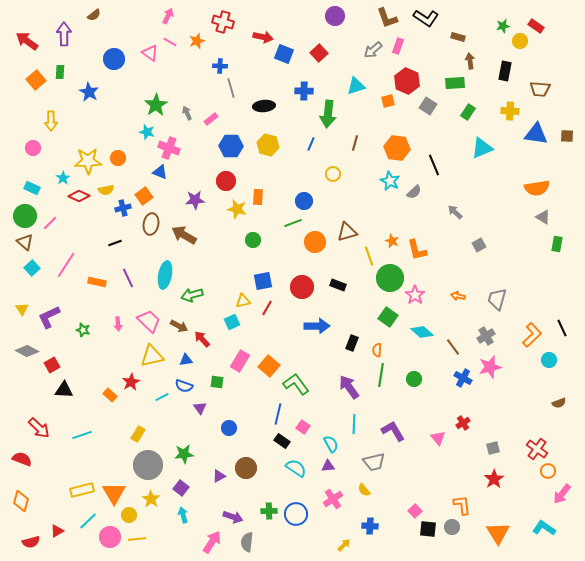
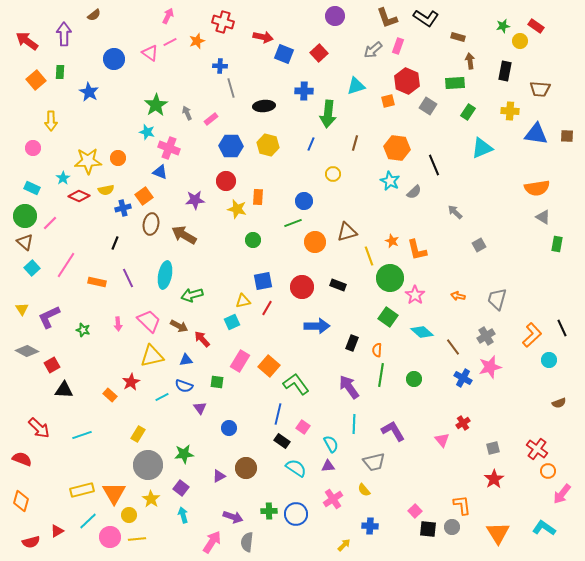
pink line at (170, 42): rotated 56 degrees counterclockwise
black line at (115, 243): rotated 48 degrees counterclockwise
pink triangle at (438, 438): moved 4 px right, 2 px down
